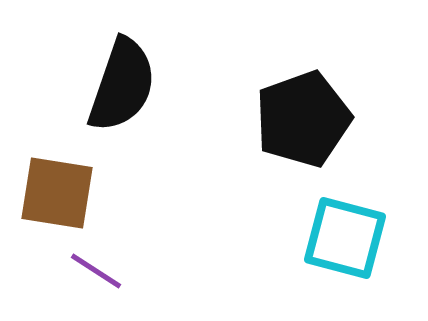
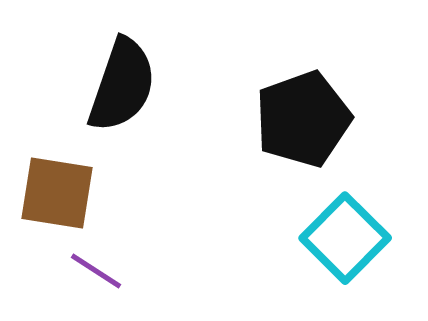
cyan square: rotated 30 degrees clockwise
